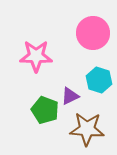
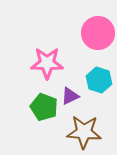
pink circle: moved 5 px right
pink star: moved 11 px right, 7 px down
green pentagon: moved 1 px left, 3 px up
brown star: moved 3 px left, 3 px down
